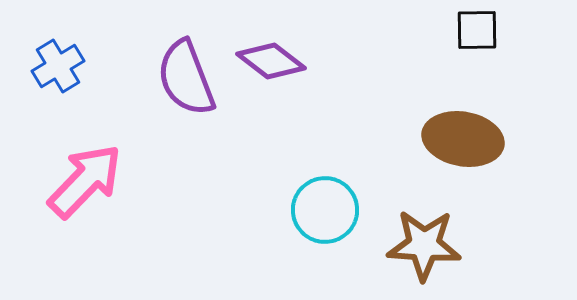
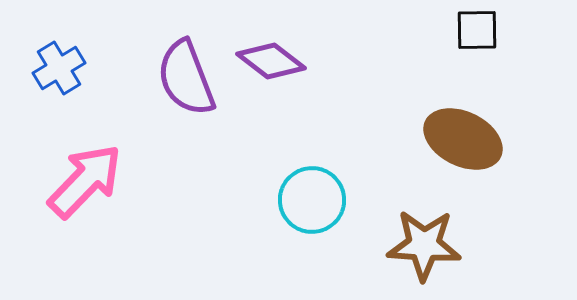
blue cross: moved 1 px right, 2 px down
brown ellipse: rotated 16 degrees clockwise
cyan circle: moved 13 px left, 10 px up
